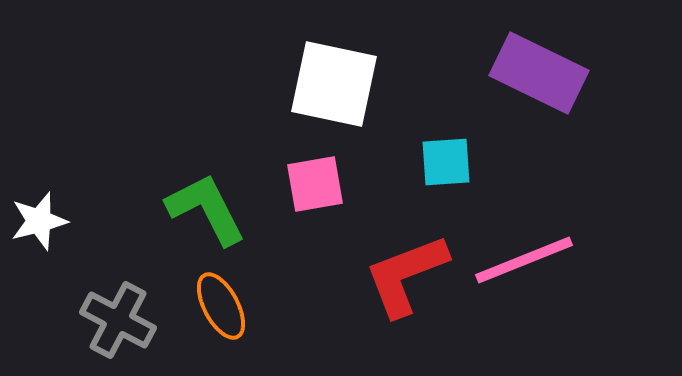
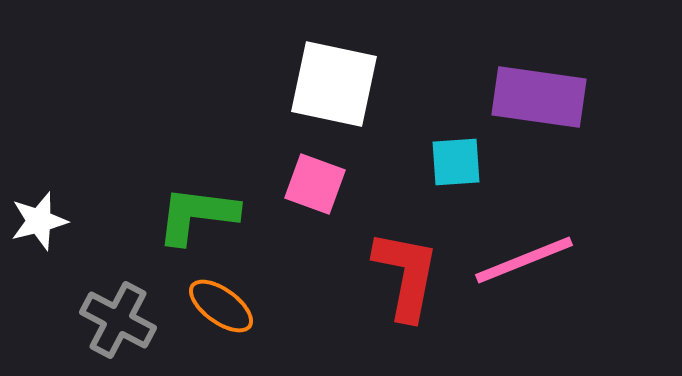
purple rectangle: moved 24 px down; rotated 18 degrees counterclockwise
cyan square: moved 10 px right
pink square: rotated 30 degrees clockwise
green L-shape: moved 9 px left, 6 px down; rotated 56 degrees counterclockwise
red L-shape: rotated 122 degrees clockwise
orange ellipse: rotated 26 degrees counterclockwise
